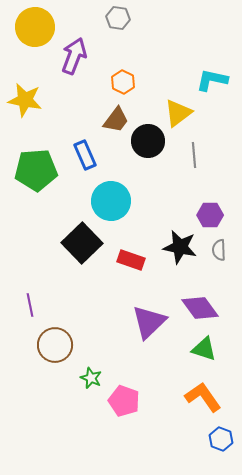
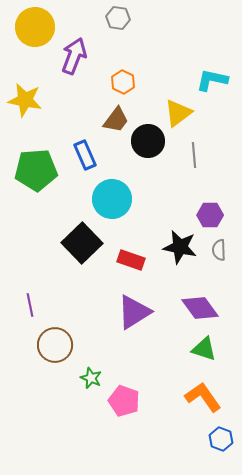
cyan circle: moved 1 px right, 2 px up
purple triangle: moved 15 px left, 10 px up; rotated 12 degrees clockwise
